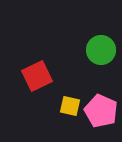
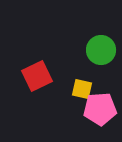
yellow square: moved 12 px right, 17 px up
pink pentagon: moved 1 px left, 2 px up; rotated 28 degrees counterclockwise
